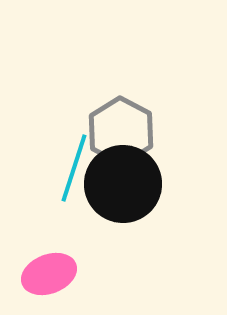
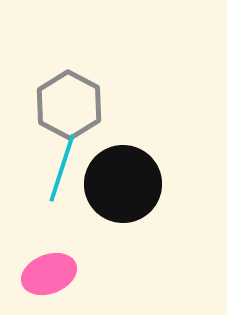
gray hexagon: moved 52 px left, 26 px up
cyan line: moved 12 px left
